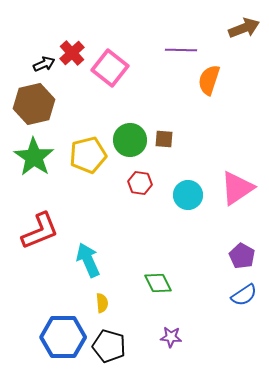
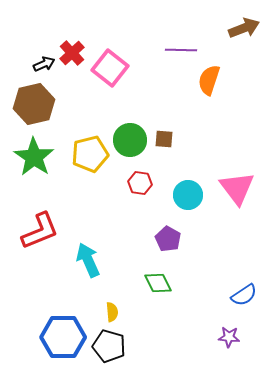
yellow pentagon: moved 2 px right, 1 px up
pink triangle: rotated 33 degrees counterclockwise
purple pentagon: moved 74 px left, 17 px up
yellow semicircle: moved 10 px right, 9 px down
purple star: moved 58 px right
